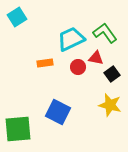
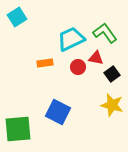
yellow star: moved 2 px right
